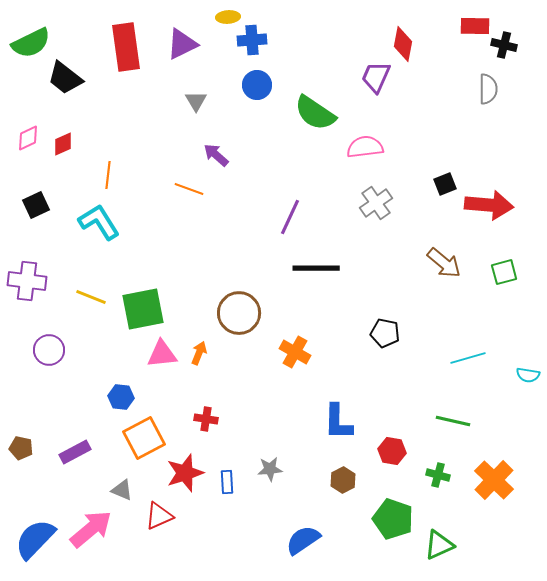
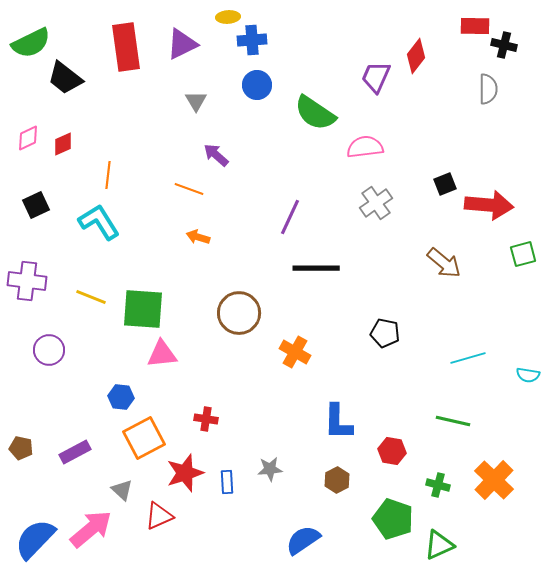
red diamond at (403, 44): moved 13 px right, 12 px down; rotated 28 degrees clockwise
green square at (504, 272): moved 19 px right, 18 px up
green square at (143, 309): rotated 15 degrees clockwise
orange arrow at (199, 353): moved 1 px left, 116 px up; rotated 95 degrees counterclockwise
green cross at (438, 475): moved 10 px down
brown hexagon at (343, 480): moved 6 px left
gray triangle at (122, 490): rotated 20 degrees clockwise
